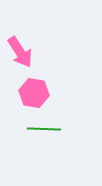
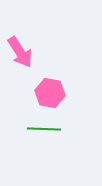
pink hexagon: moved 16 px right
